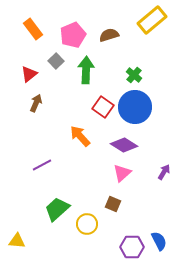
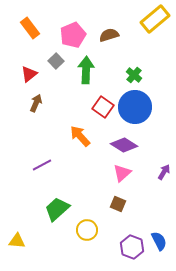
yellow rectangle: moved 3 px right, 1 px up
orange rectangle: moved 3 px left, 1 px up
brown square: moved 5 px right
yellow circle: moved 6 px down
purple hexagon: rotated 20 degrees clockwise
